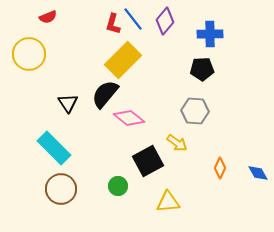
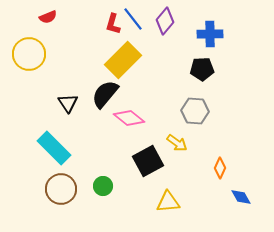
blue diamond: moved 17 px left, 24 px down
green circle: moved 15 px left
